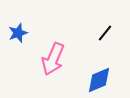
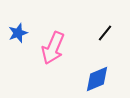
pink arrow: moved 11 px up
blue diamond: moved 2 px left, 1 px up
